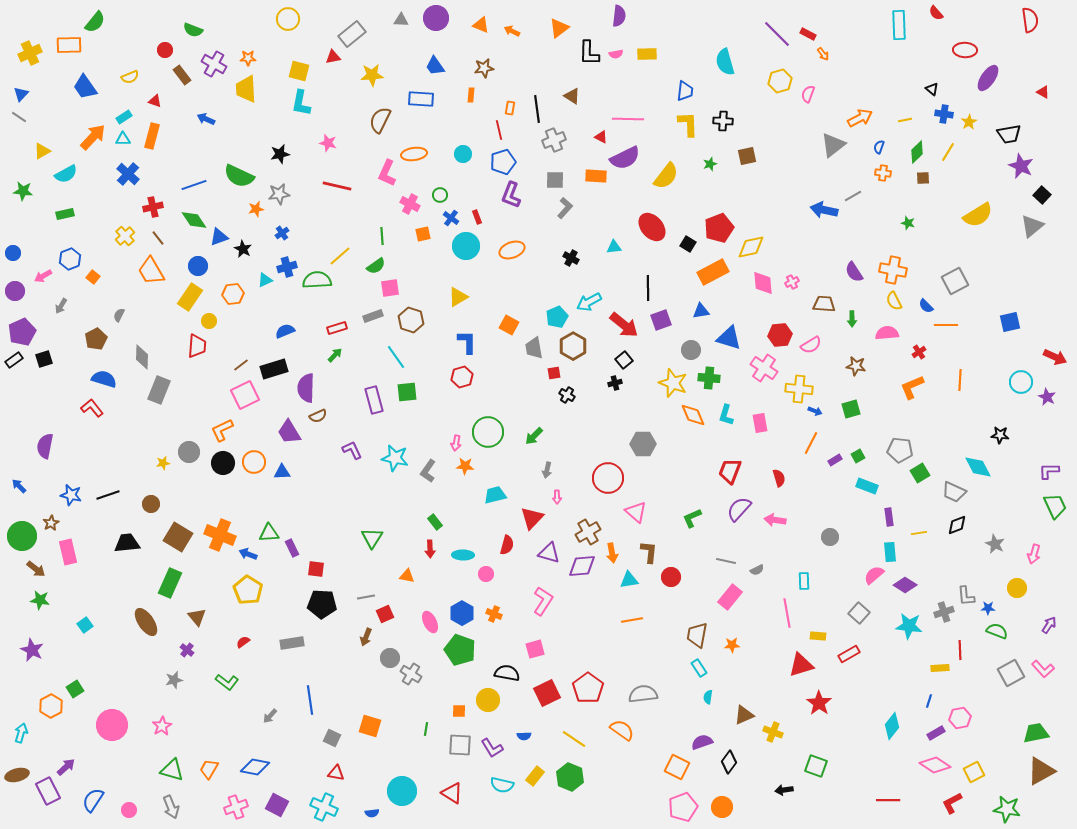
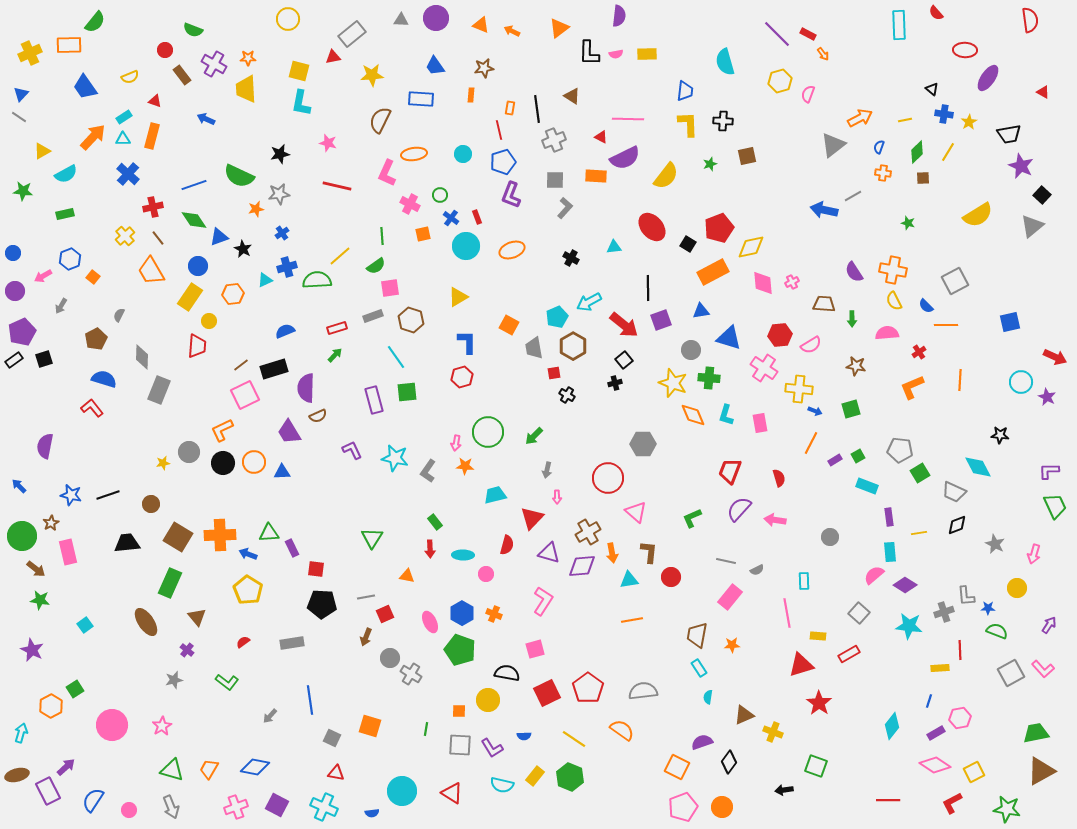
orange cross at (220, 535): rotated 24 degrees counterclockwise
gray semicircle at (643, 694): moved 3 px up
